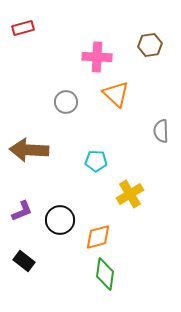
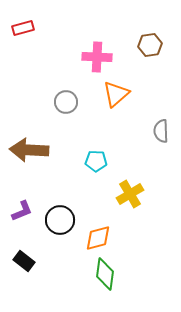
orange triangle: rotated 36 degrees clockwise
orange diamond: moved 1 px down
